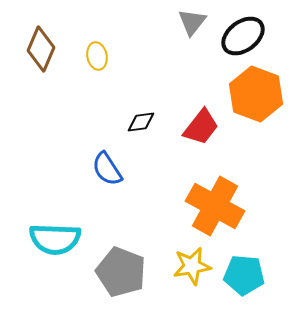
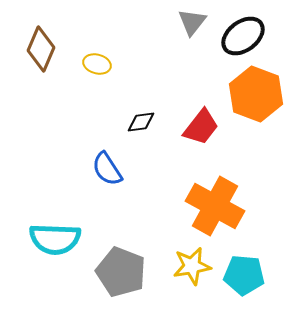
yellow ellipse: moved 8 px down; rotated 64 degrees counterclockwise
